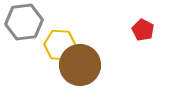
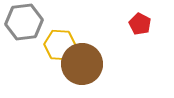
red pentagon: moved 3 px left, 6 px up
brown circle: moved 2 px right, 1 px up
